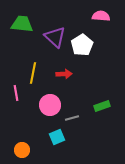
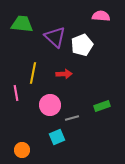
white pentagon: rotated 10 degrees clockwise
